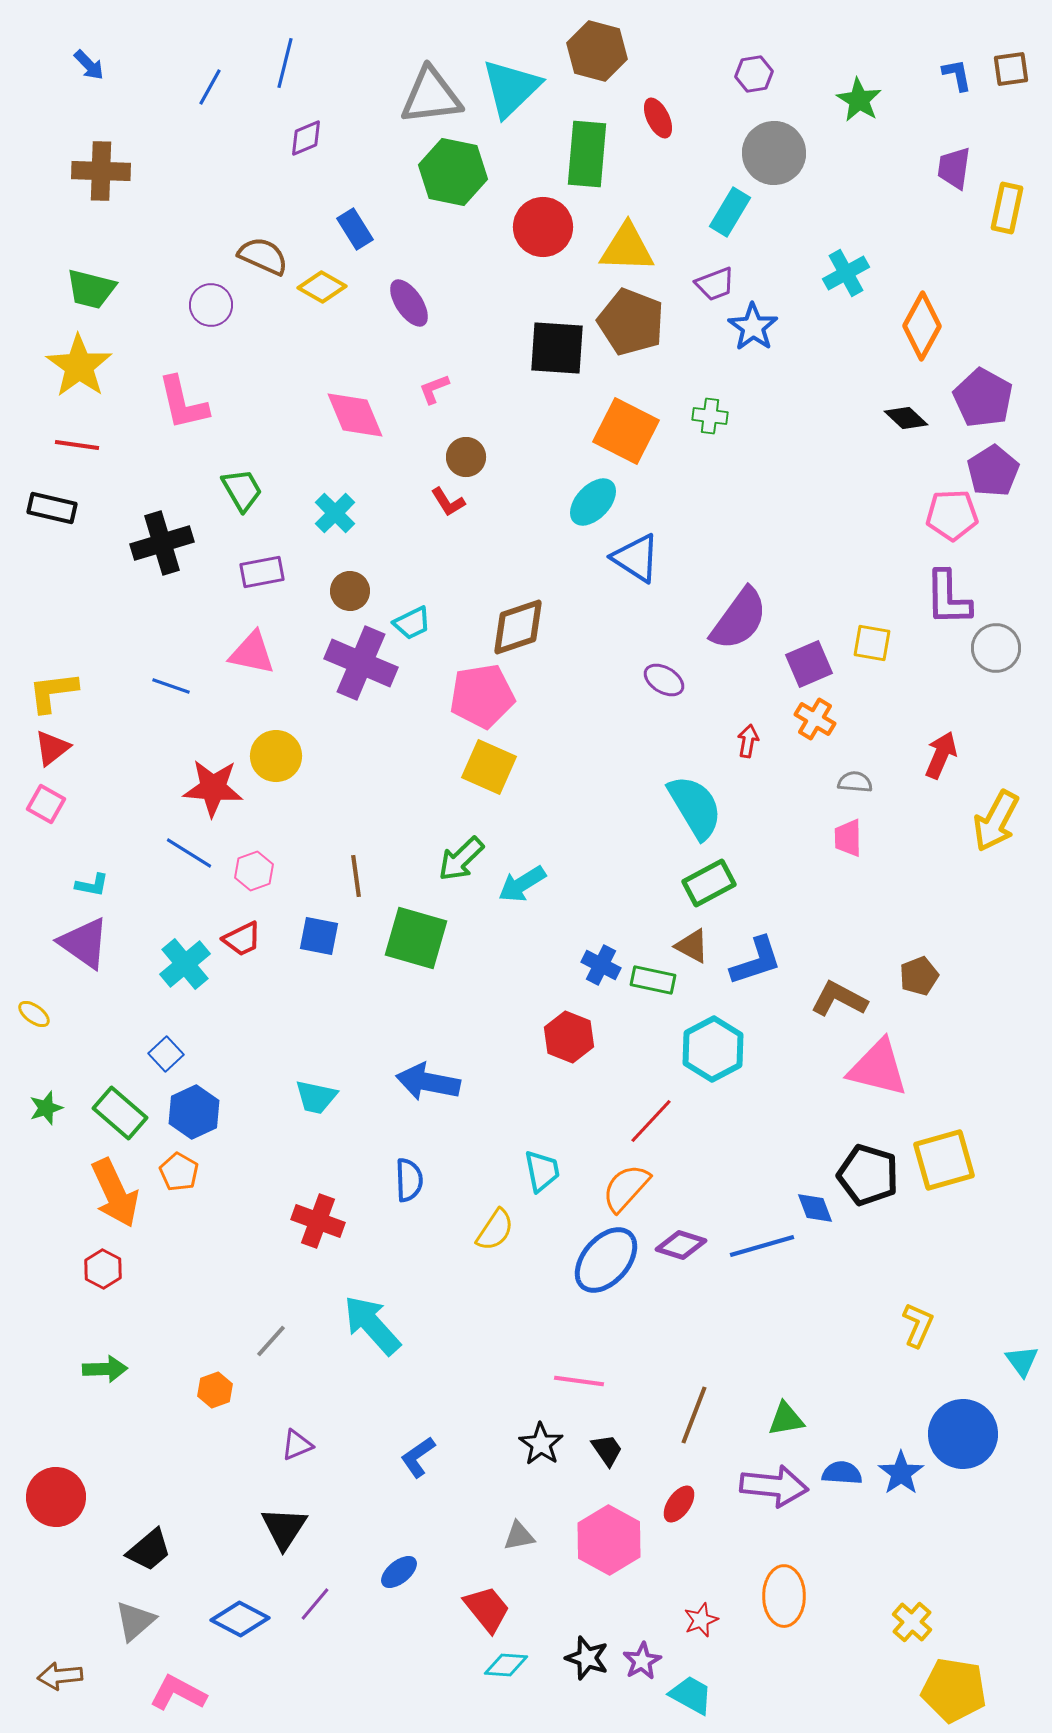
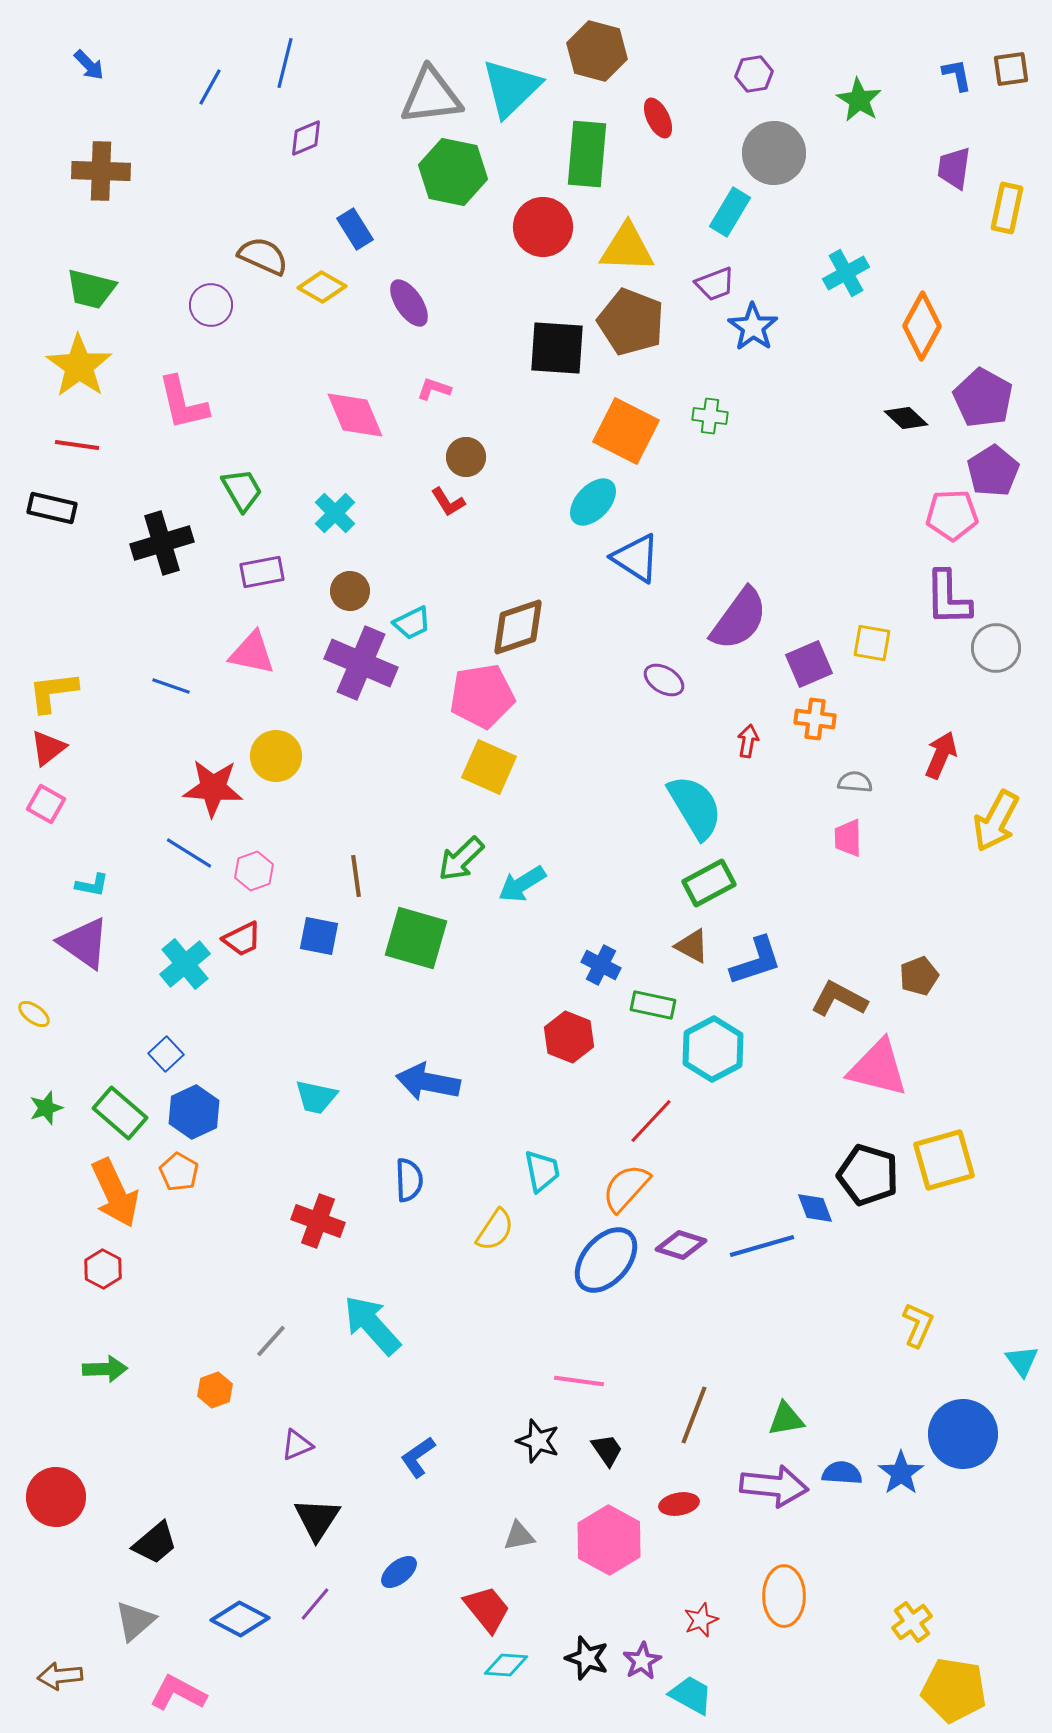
pink L-shape at (434, 389): rotated 40 degrees clockwise
orange cross at (815, 719): rotated 24 degrees counterclockwise
red triangle at (52, 748): moved 4 px left
green rectangle at (653, 980): moved 25 px down
black star at (541, 1444): moved 3 px left, 3 px up; rotated 15 degrees counterclockwise
red ellipse at (679, 1504): rotated 45 degrees clockwise
black triangle at (284, 1528): moved 33 px right, 9 px up
black trapezoid at (149, 1550): moved 6 px right, 7 px up
yellow cross at (912, 1622): rotated 12 degrees clockwise
